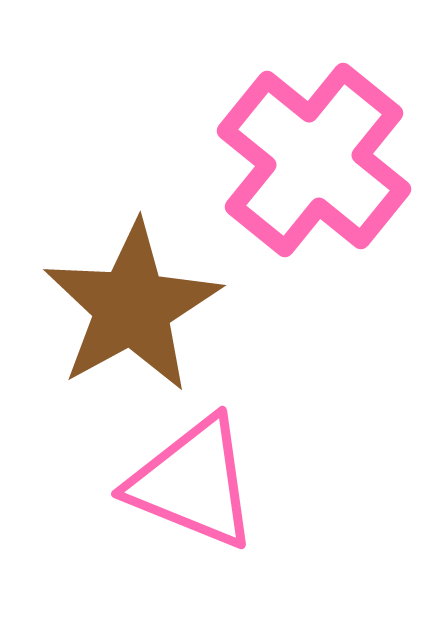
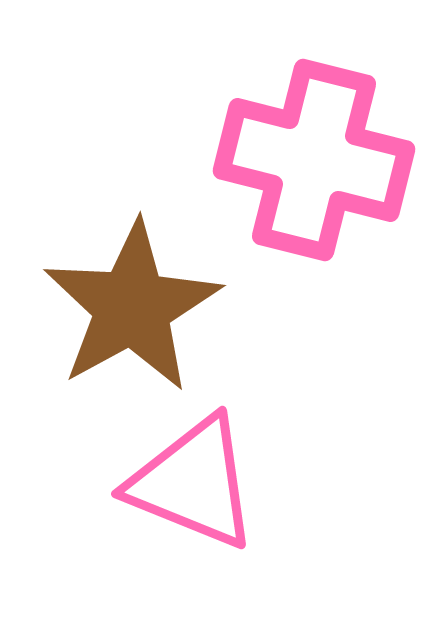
pink cross: rotated 25 degrees counterclockwise
